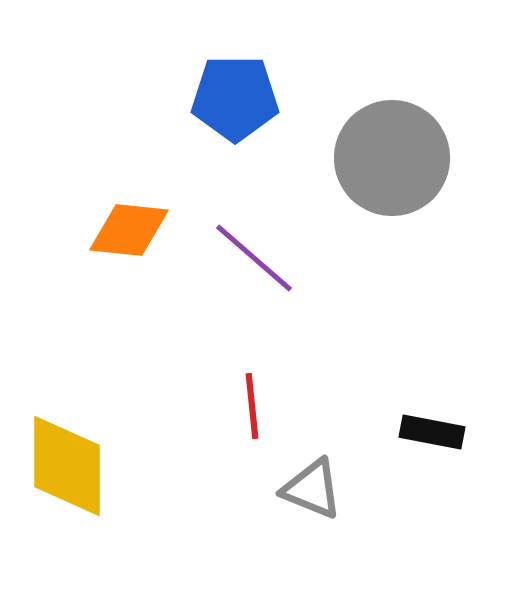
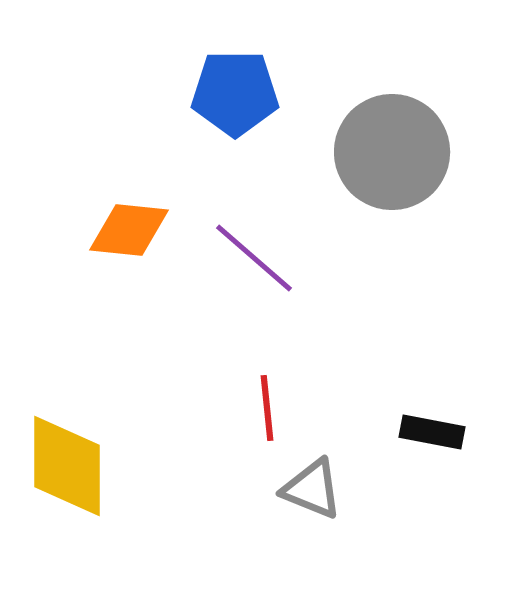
blue pentagon: moved 5 px up
gray circle: moved 6 px up
red line: moved 15 px right, 2 px down
